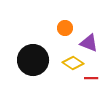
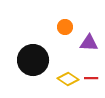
orange circle: moved 1 px up
purple triangle: rotated 18 degrees counterclockwise
yellow diamond: moved 5 px left, 16 px down
